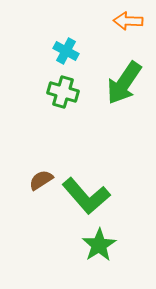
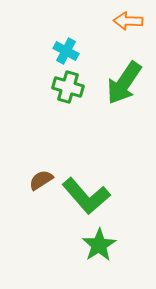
green cross: moved 5 px right, 5 px up
